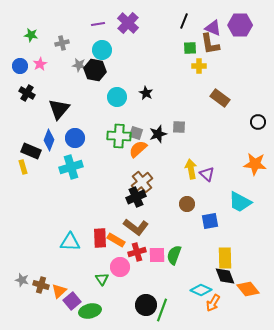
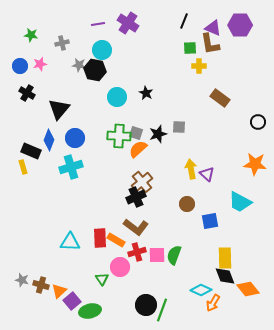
purple cross at (128, 23): rotated 10 degrees counterclockwise
pink star at (40, 64): rotated 16 degrees clockwise
